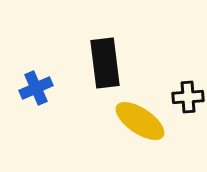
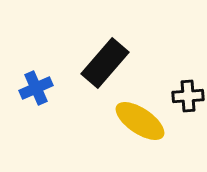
black rectangle: rotated 48 degrees clockwise
black cross: moved 1 px up
